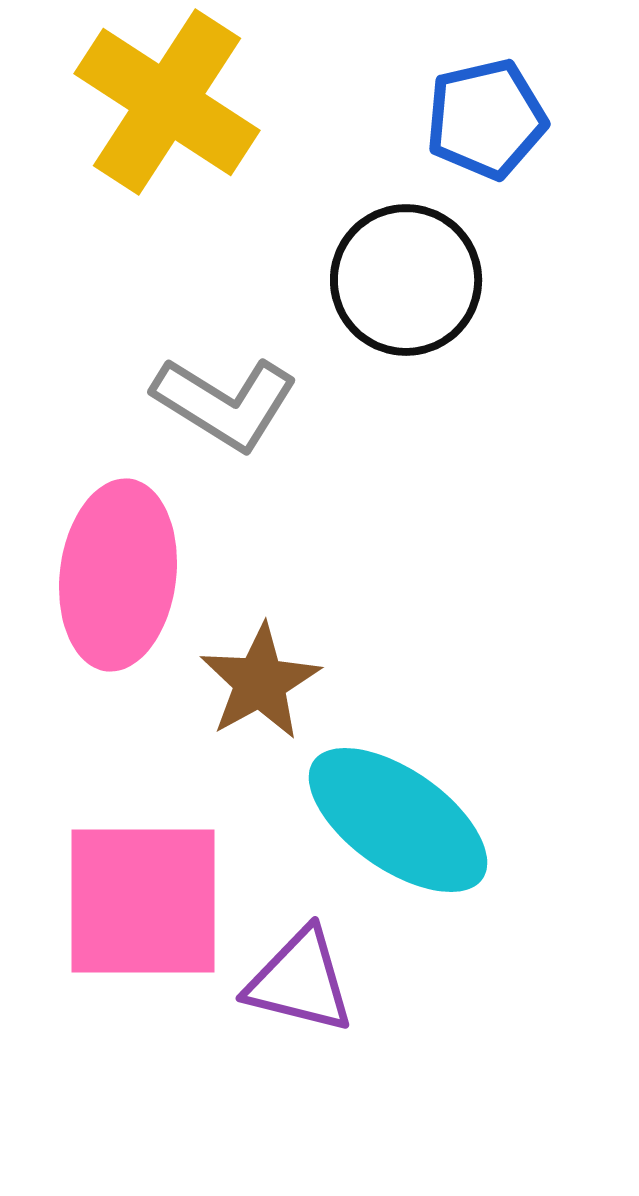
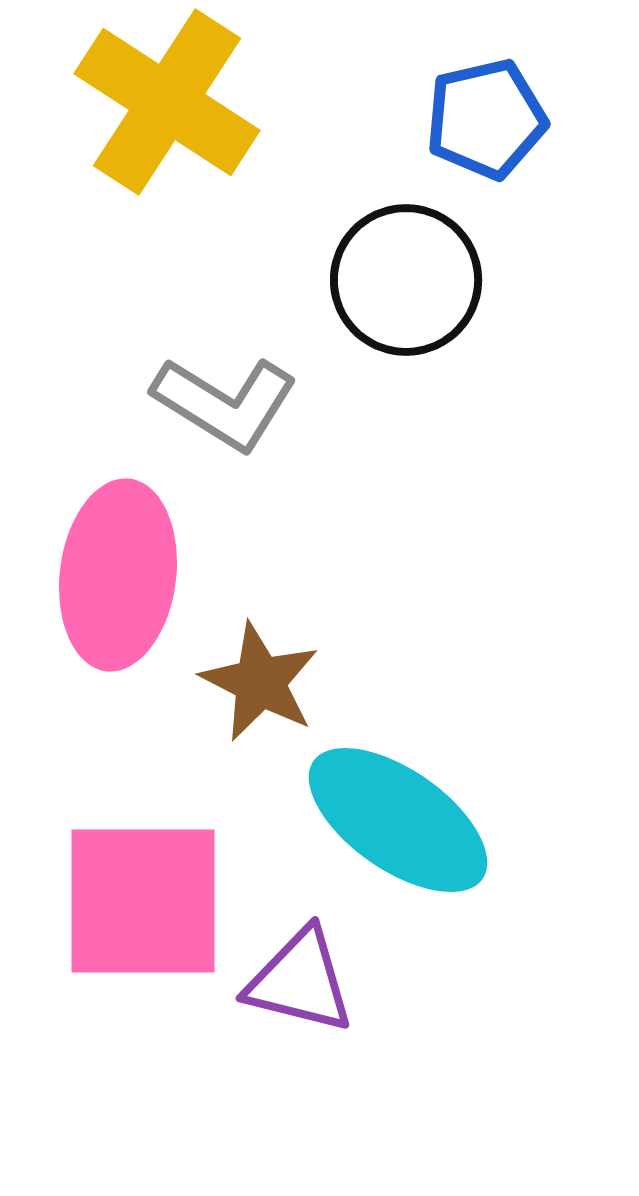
brown star: rotated 16 degrees counterclockwise
